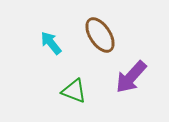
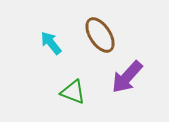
purple arrow: moved 4 px left
green triangle: moved 1 px left, 1 px down
